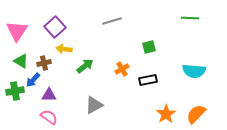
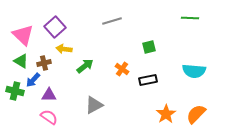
pink triangle: moved 6 px right, 4 px down; rotated 20 degrees counterclockwise
orange cross: rotated 24 degrees counterclockwise
green cross: rotated 24 degrees clockwise
